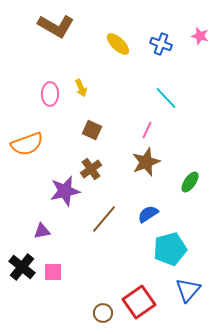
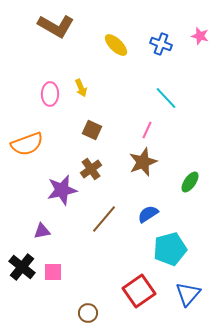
yellow ellipse: moved 2 px left, 1 px down
brown star: moved 3 px left
purple star: moved 3 px left, 1 px up
blue triangle: moved 4 px down
red square: moved 11 px up
brown circle: moved 15 px left
